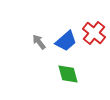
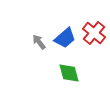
blue trapezoid: moved 1 px left, 3 px up
green diamond: moved 1 px right, 1 px up
